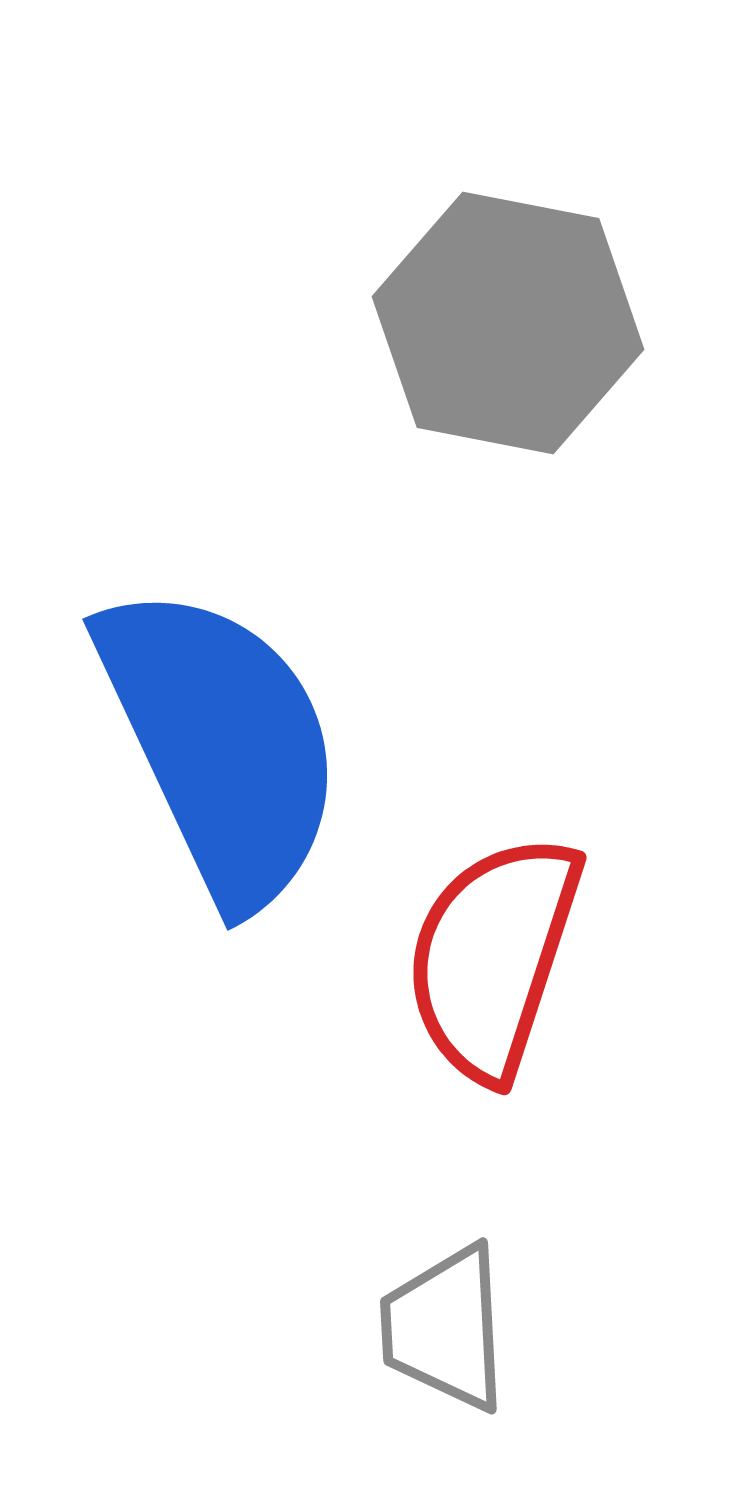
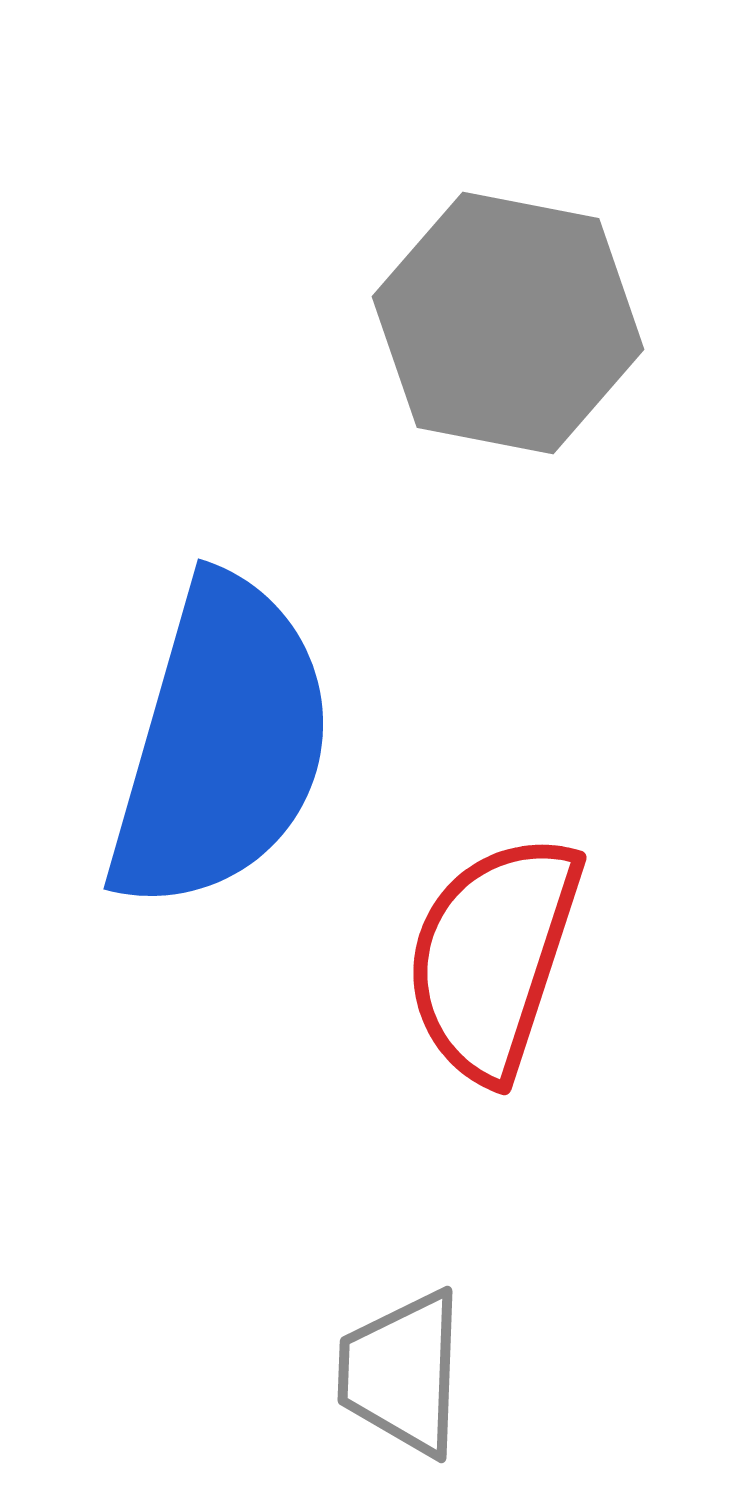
blue semicircle: rotated 41 degrees clockwise
gray trapezoid: moved 43 px left, 45 px down; rotated 5 degrees clockwise
